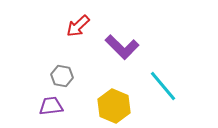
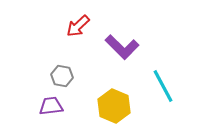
cyan line: rotated 12 degrees clockwise
